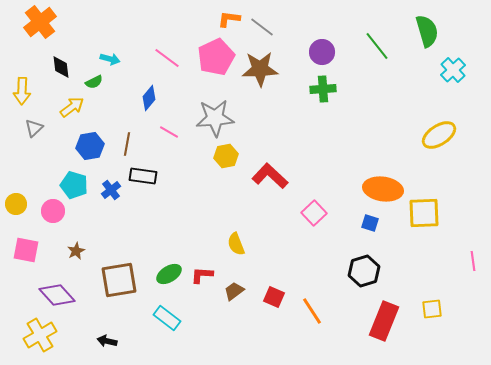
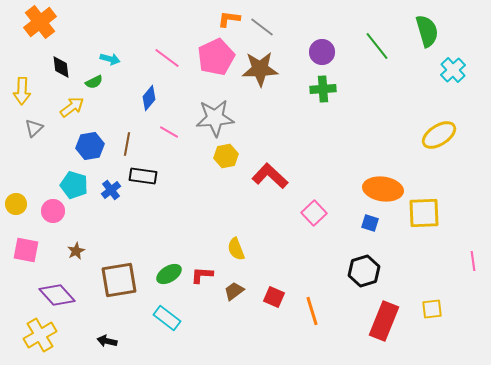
yellow semicircle at (236, 244): moved 5 px down
orange line at (312, 311): rotated 16 degrees clockwise
